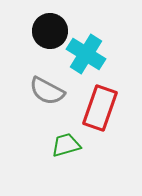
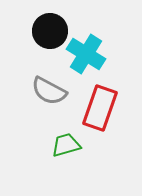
gray semicircle: moved 2 px right
